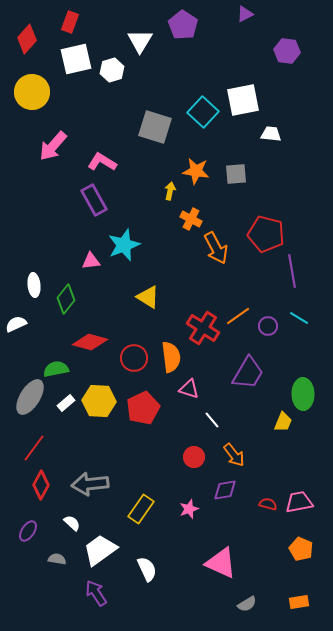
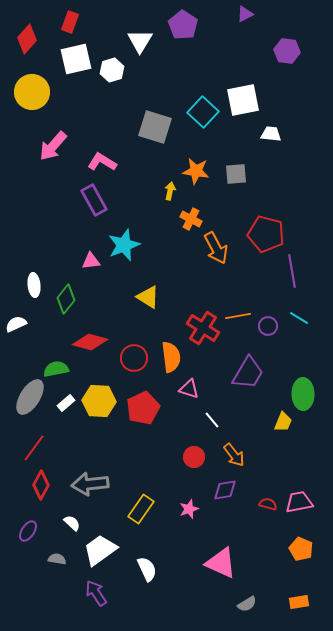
orange line at (238, 316): rotated 25 degrees clockwise
